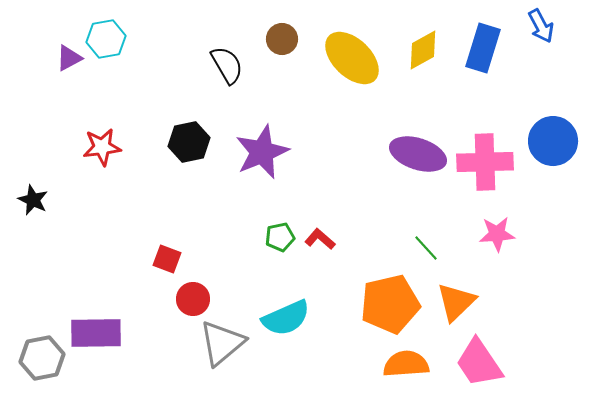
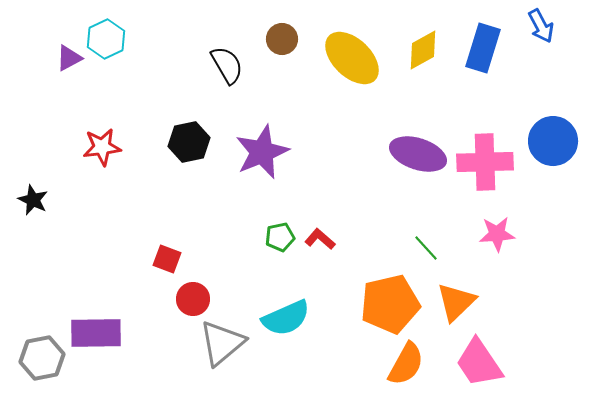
cyan hexagon: rotated 15 degrees counterclockwise
orange semicircle: rotated 123 degrees clockwise
